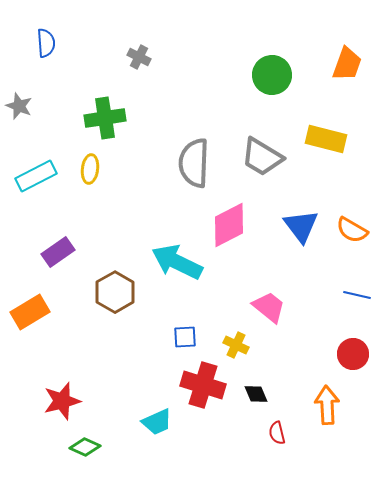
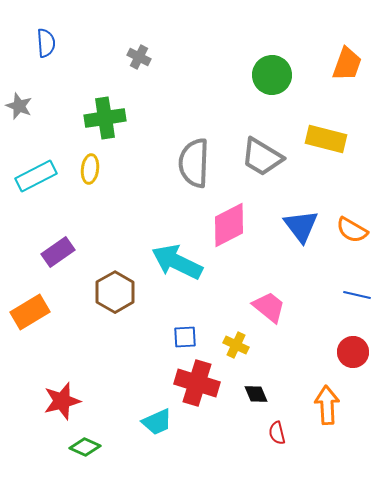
red circle: moved 2 px up
red cross: moved 6 px left, 2 px up
